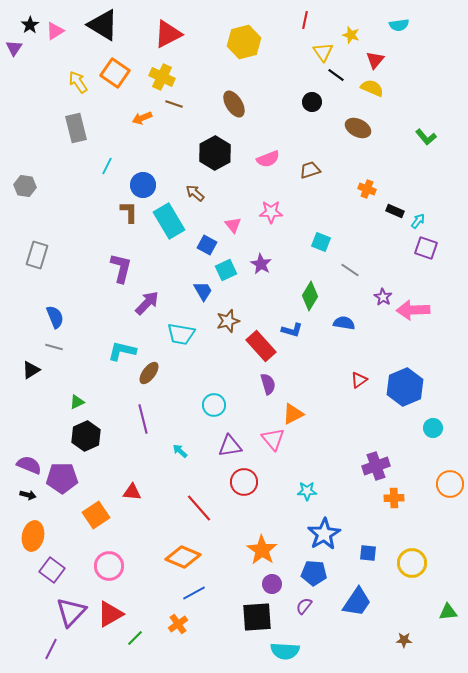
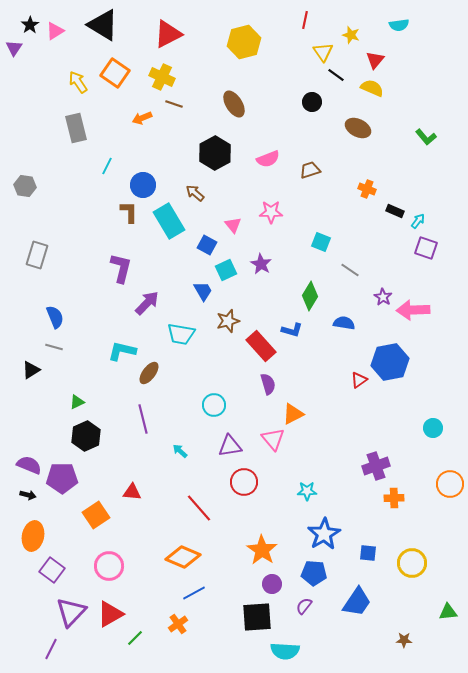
blue hexagon at (405, 387): moved 15 px left, 25 px up; rotated 12 degrees clockwise
